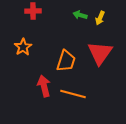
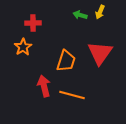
red cross: moved 12 px down
yellow arrow: moved 6 px up
orange line: moved 1 px left, 1 px down
